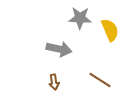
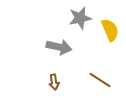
gray star: rotated 15 degrees counterclockwise
gray arrow: moved 2 px up
